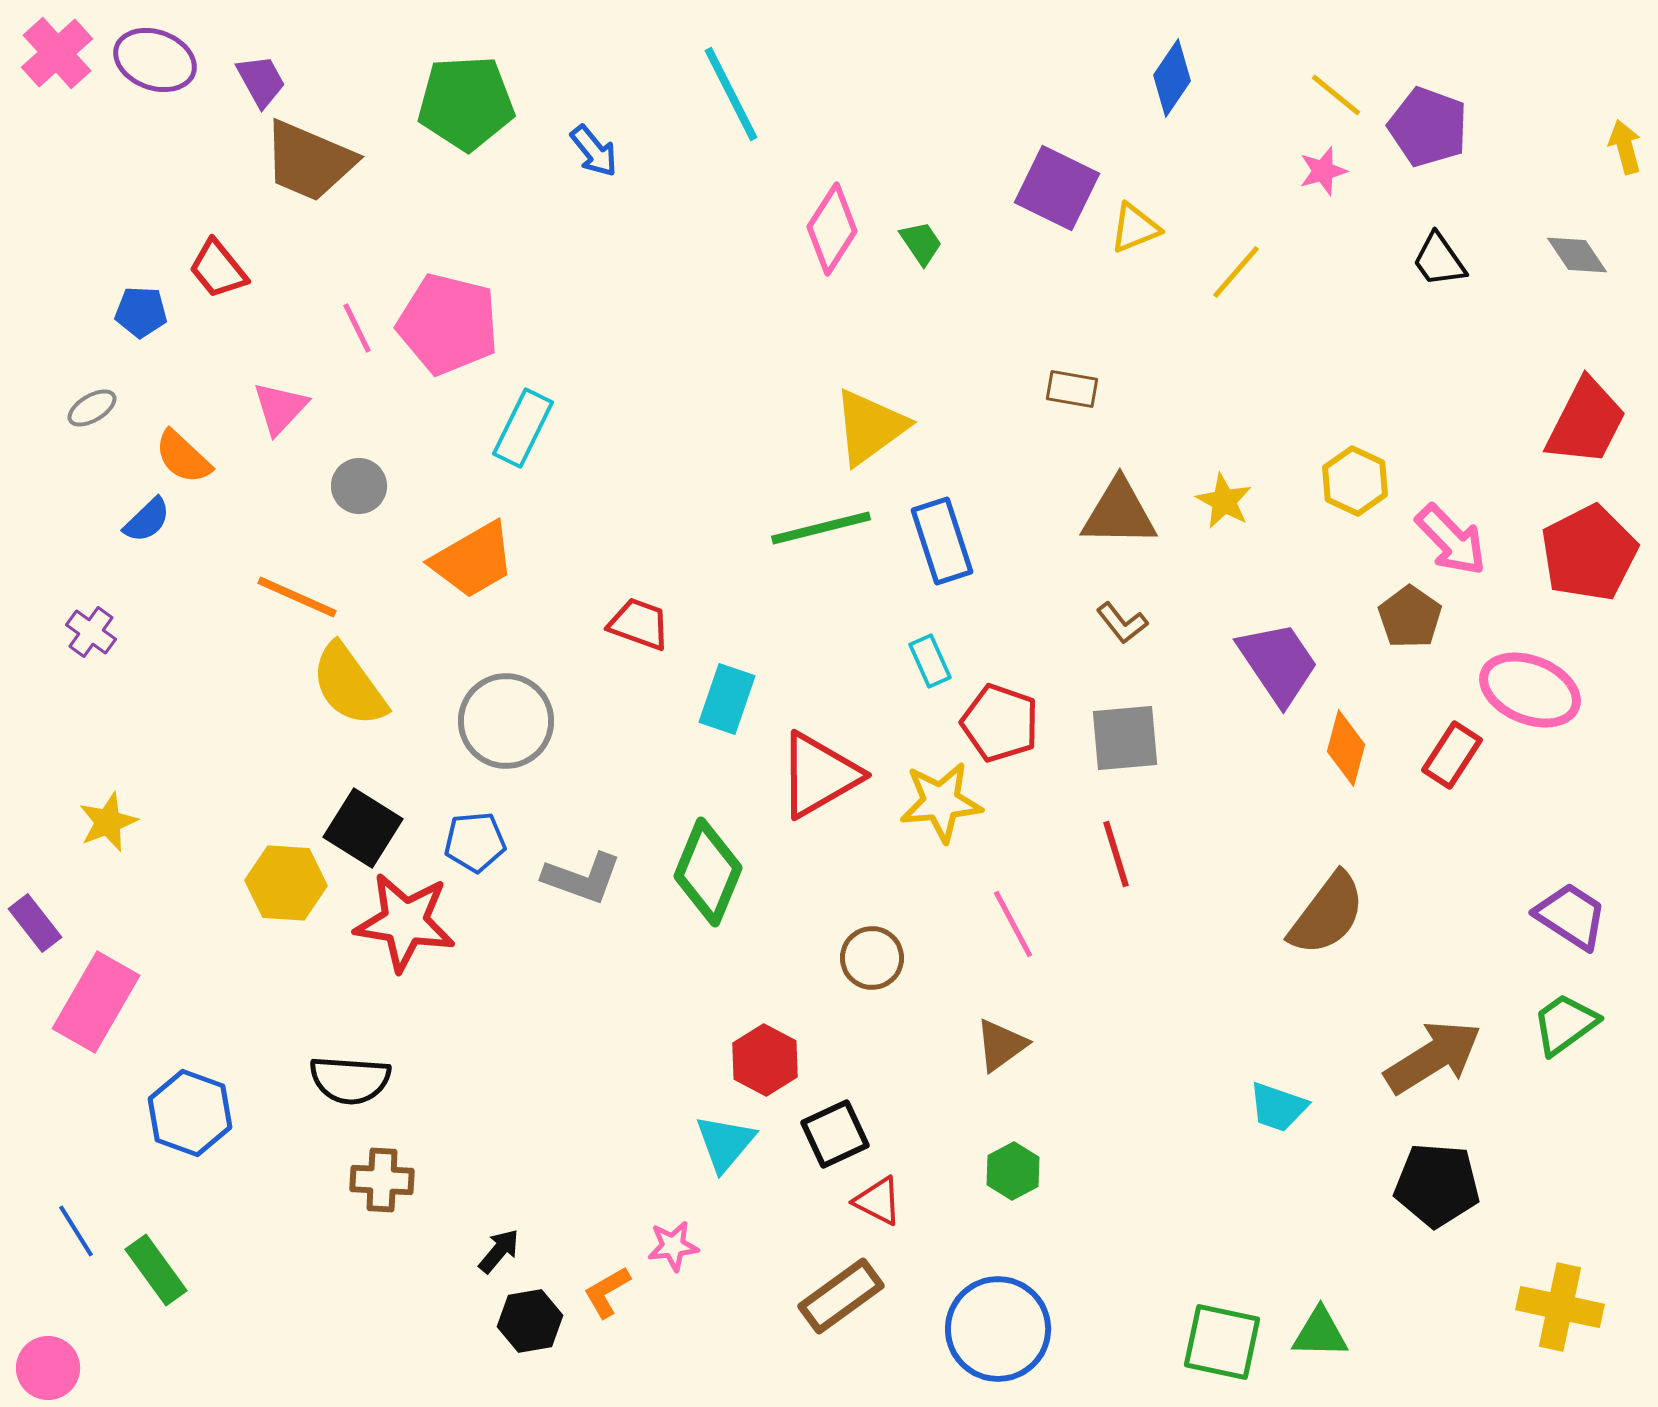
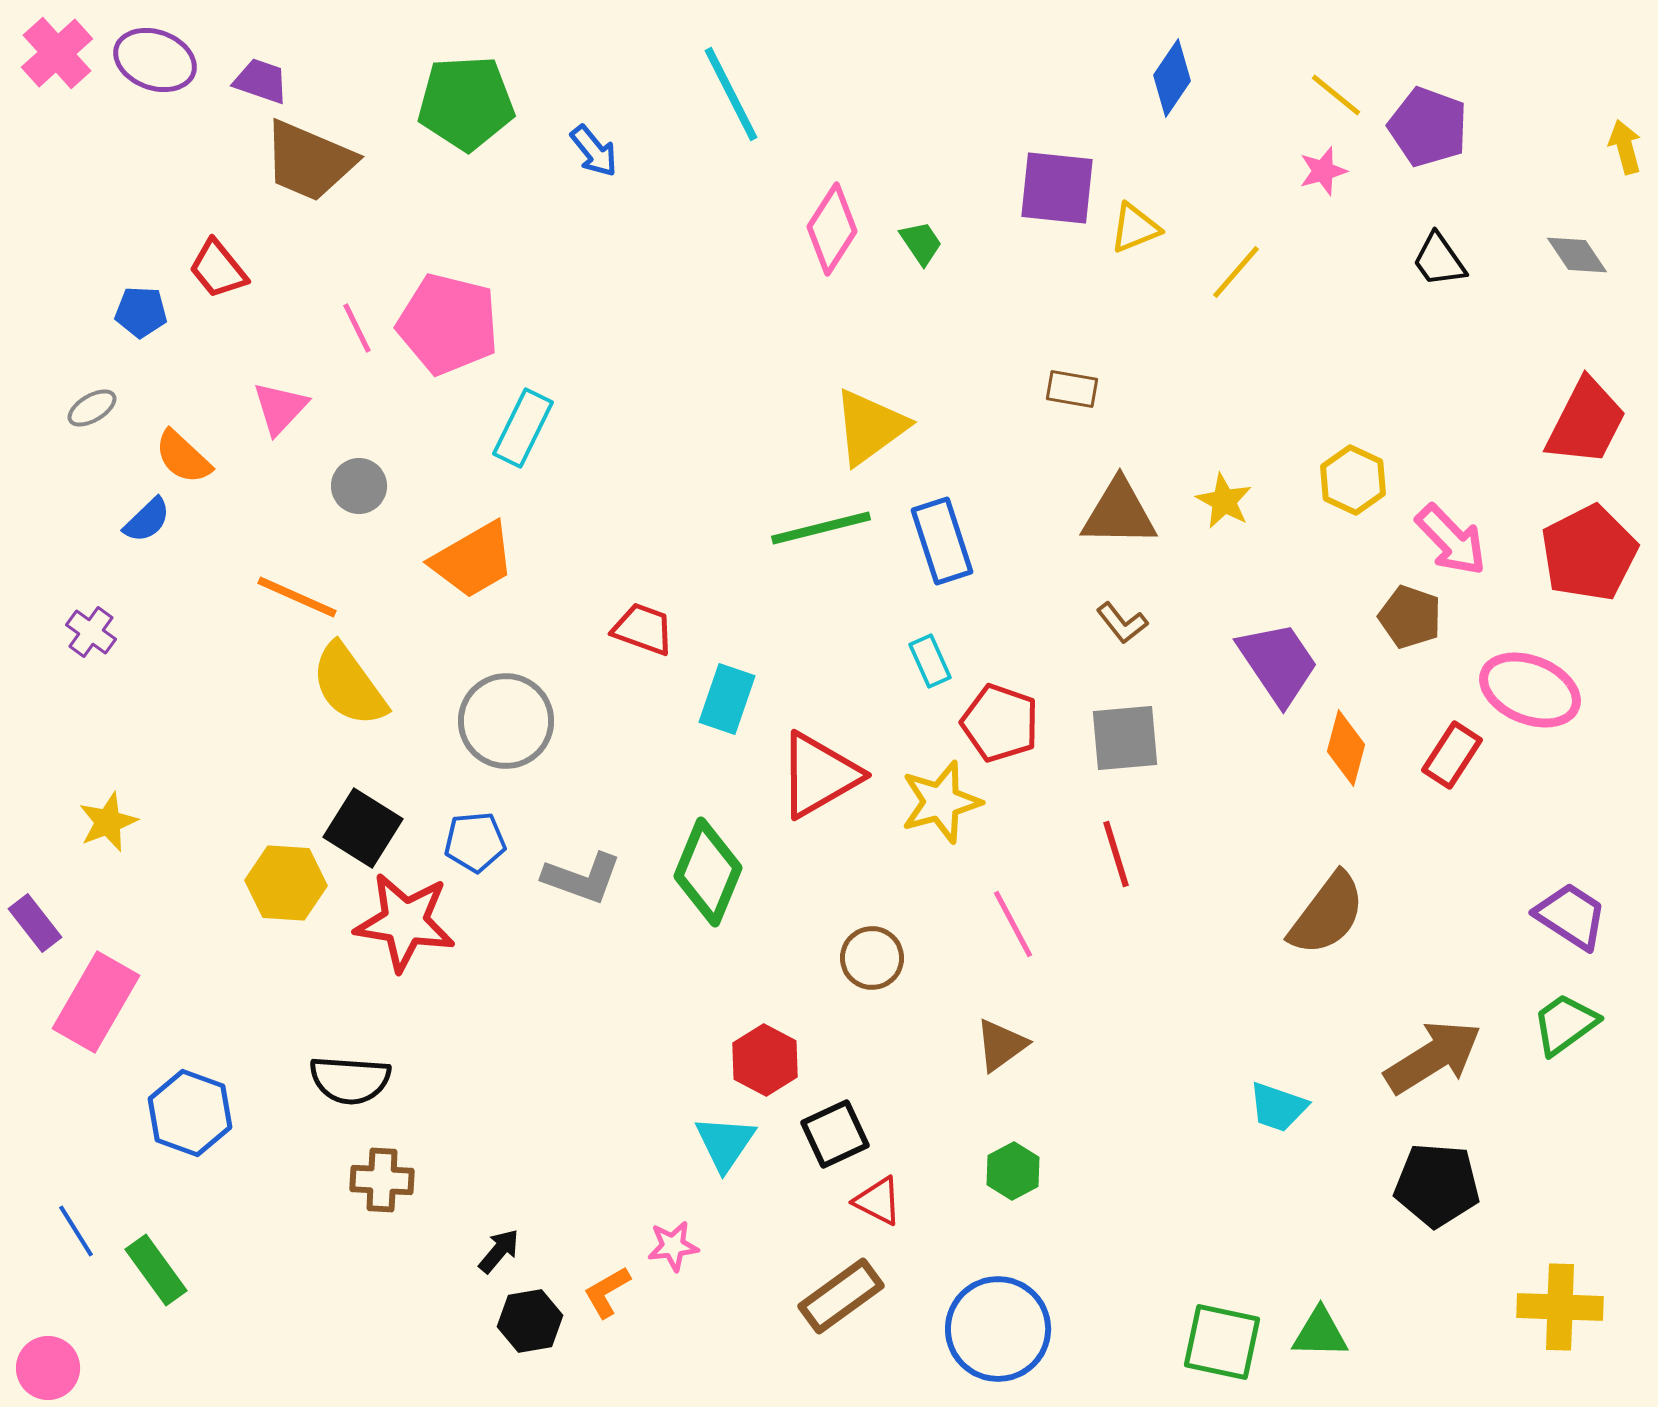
purple trapezoid at (261, 81): rotated 42 degrees counterclockwise
purple square at (1057, 188): rotated 20 degrees counterclockwise
yellow hexagon at (1355, 481): moved 2 px left, 1 px up
brown pentagon at (1410, 617): rotated 16 degrees counterclockwise
red trapezoid at (639, 624): moved 4 px right, 5 px down
yellow star at (941, 802): rotated 10 degrees counterclockwise
cyan triangle at (725, 1143): rotated 6 degrees counterclockwise
yellow cross at (1560, 1307): rotated 10 degrees counterclockwise
